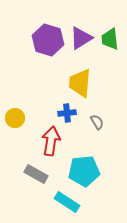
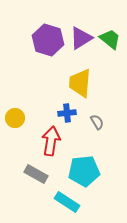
green trapezoid: rotated 135 degrees clockwise
